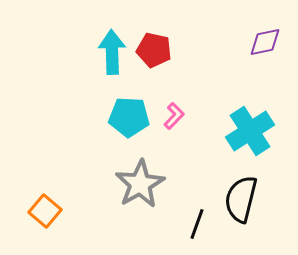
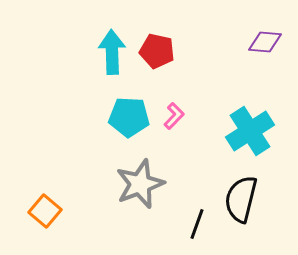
purple diamond: rotated 16 degrees clockwise
red pentagon: moved 3 px right, 1 px down
gray star: rotated 9 degrees clockwise
